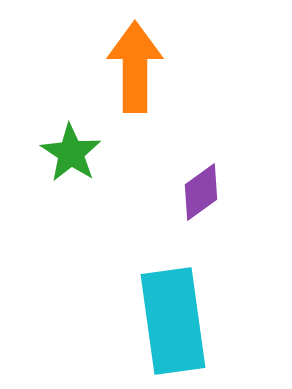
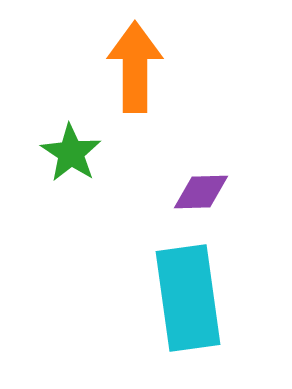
purple diamond: rotated 34 degrees clockwise
cyan rectangle: moved 15 px right, 23 px up
